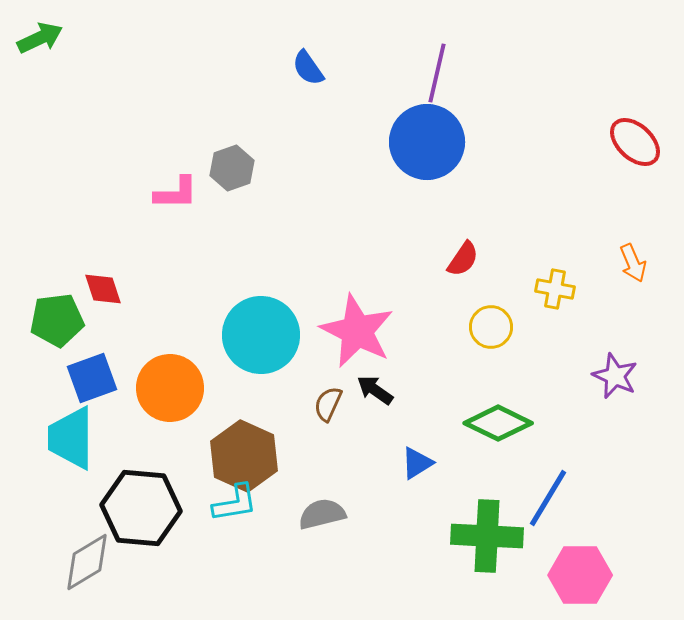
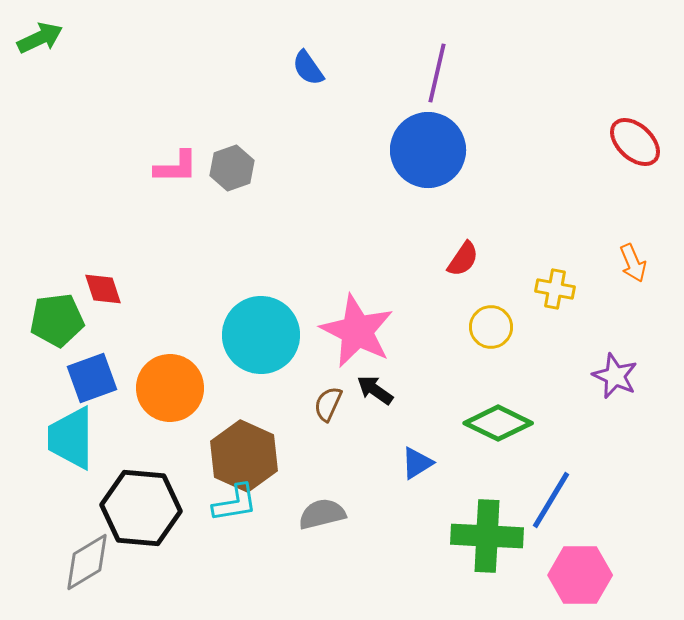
blue circle: moved 1 px right, 8 px down
pink L-shape: moved 26 px up
blue line: moved 3 px right, 2 px down
